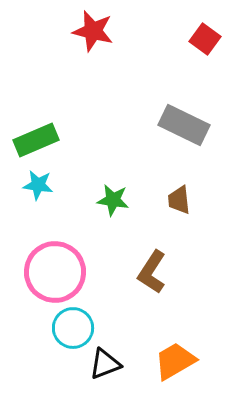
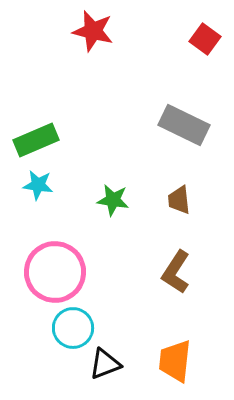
brown L-shape: moved 24 px right
orange trapezoid: rotated 54 degrees counterclockwise
